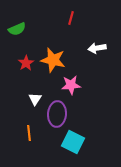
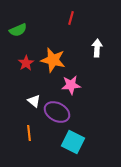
green semicircle: moved 1 px right, 1 px down
white arrow: rotated 102 degrees clockwise
white triangle: moved 1 px left, 2 px down; rotated 24 degrees counterclockwise
purple ellipse: moved 2 px up; rotated 65 degrees counterclockwise
